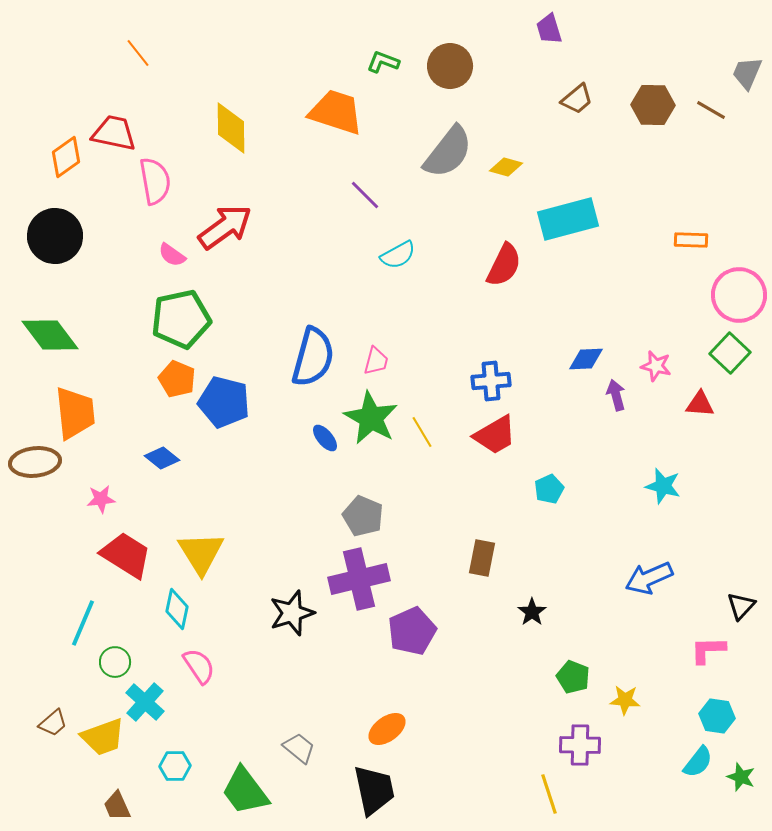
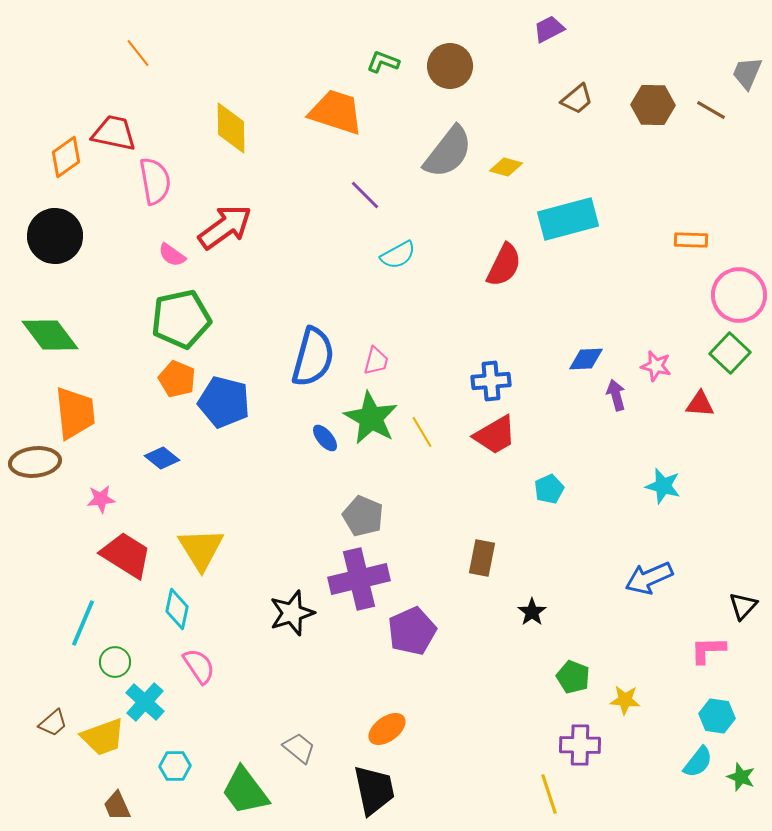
purple trapezoid at (549, 29): rotated 80 degrees clockwise
yellow triangle at (201, 553): moved 4 px up
black triangle at (741, 606): moved 2 px right
